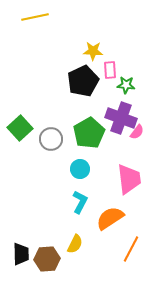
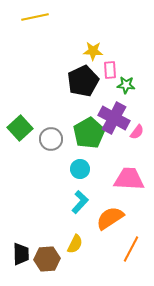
purple cross: moved 7 px left; rotated 8 degrees clockwise
pink trapezoid: rotated 80 degrees counterclockwise
cyan L-shape: rotated 15 degrees clockwise
